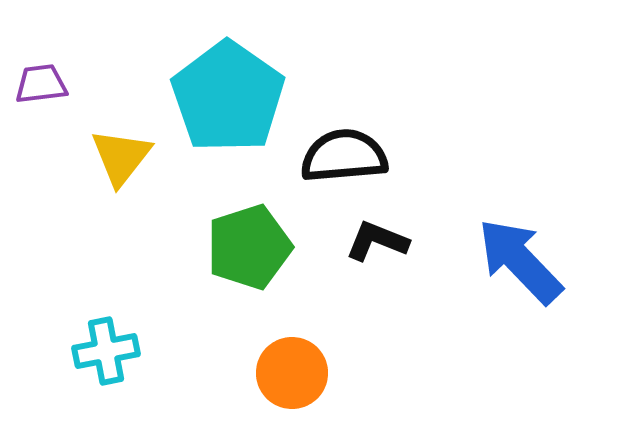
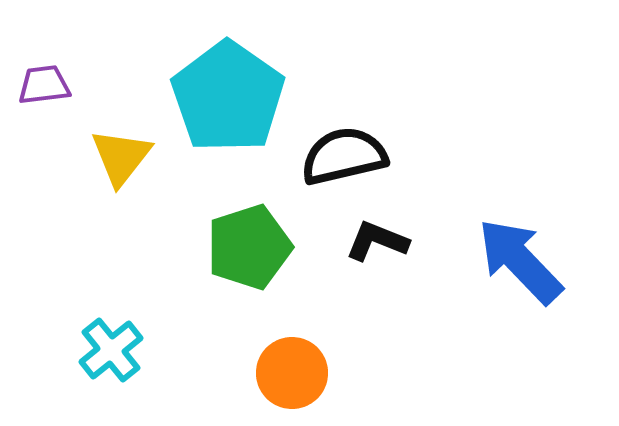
purple trapezoid: moved 3 px right, 1 px down
black semicircle: rotated 8 degrees counterclockwise
cyan cross: moved 5 px right, 1 px up; rotated 28 degrees counterclockwise
